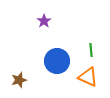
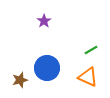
green line: rotated 64 degrees clockwise
blue circle: moved 10 px left, 7 px down
brown star: moved 1 px right
